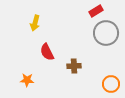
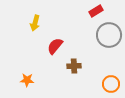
gray circle: moved 3 px right, 2 px down
red semicircle: moved 8 px right, 6 px up; rotated 66 degrees clockwise
